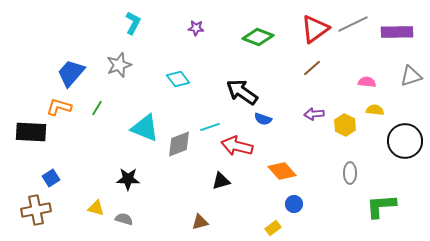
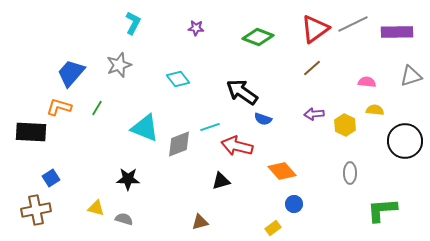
green L-shape: moved 1 px right, 4 px down
